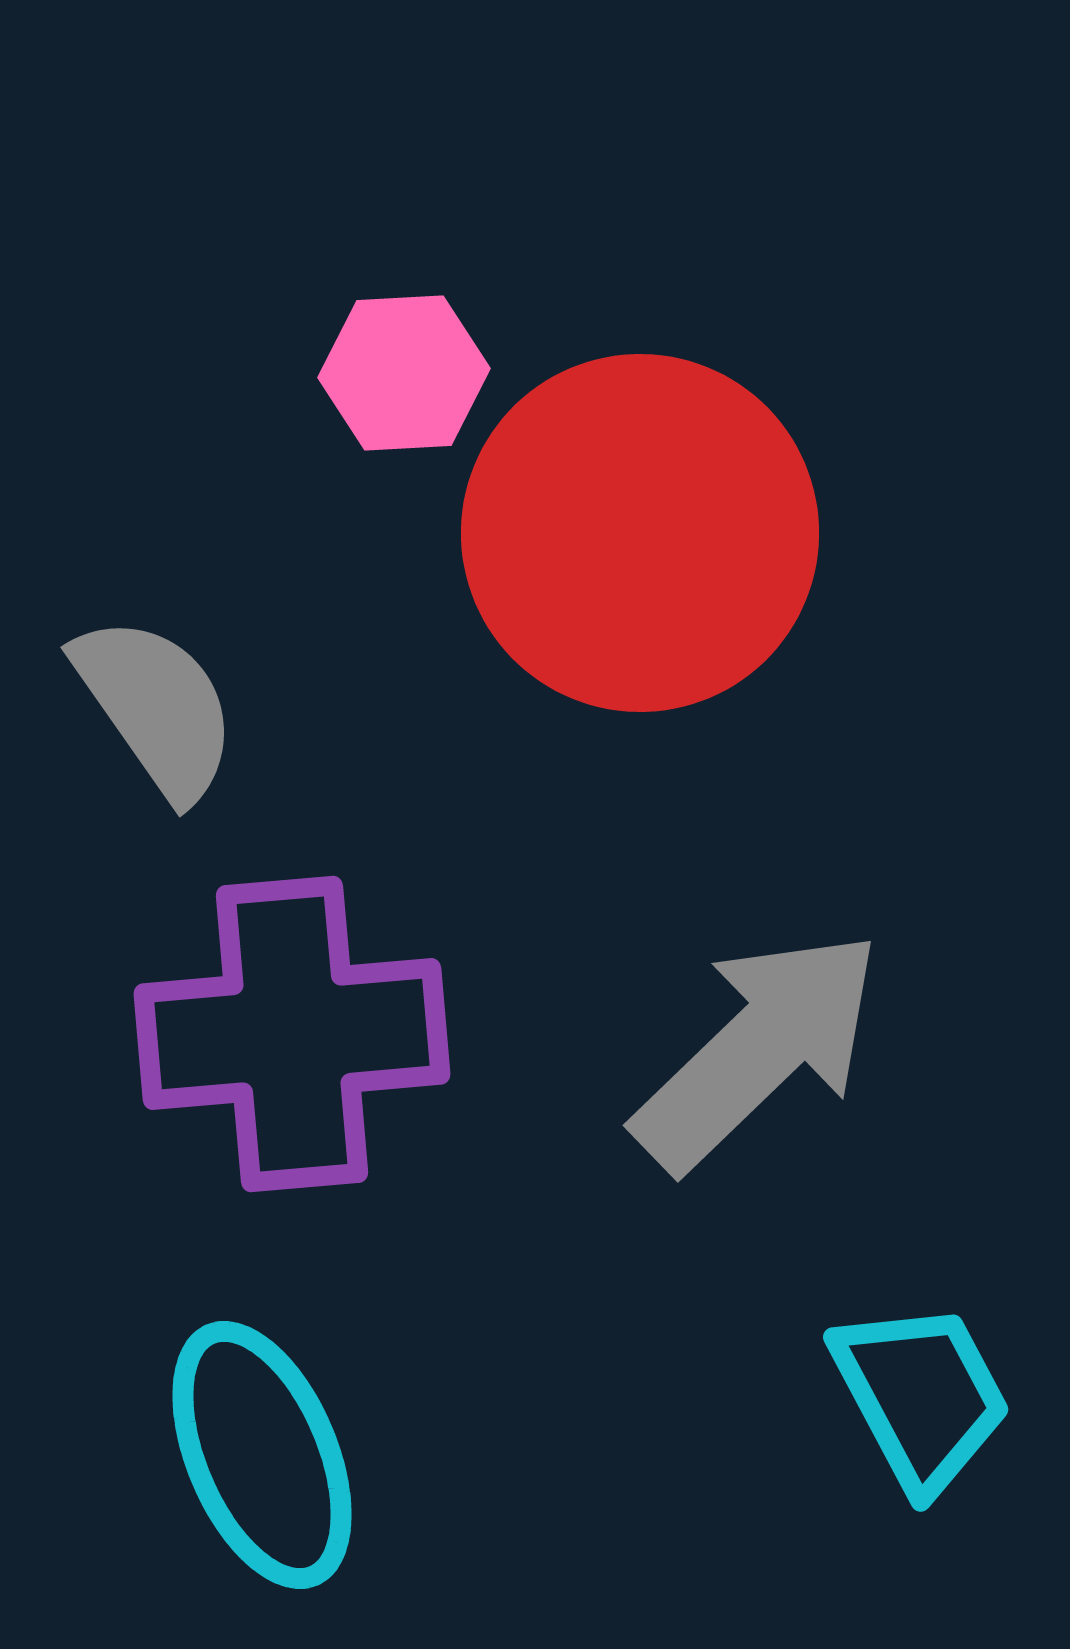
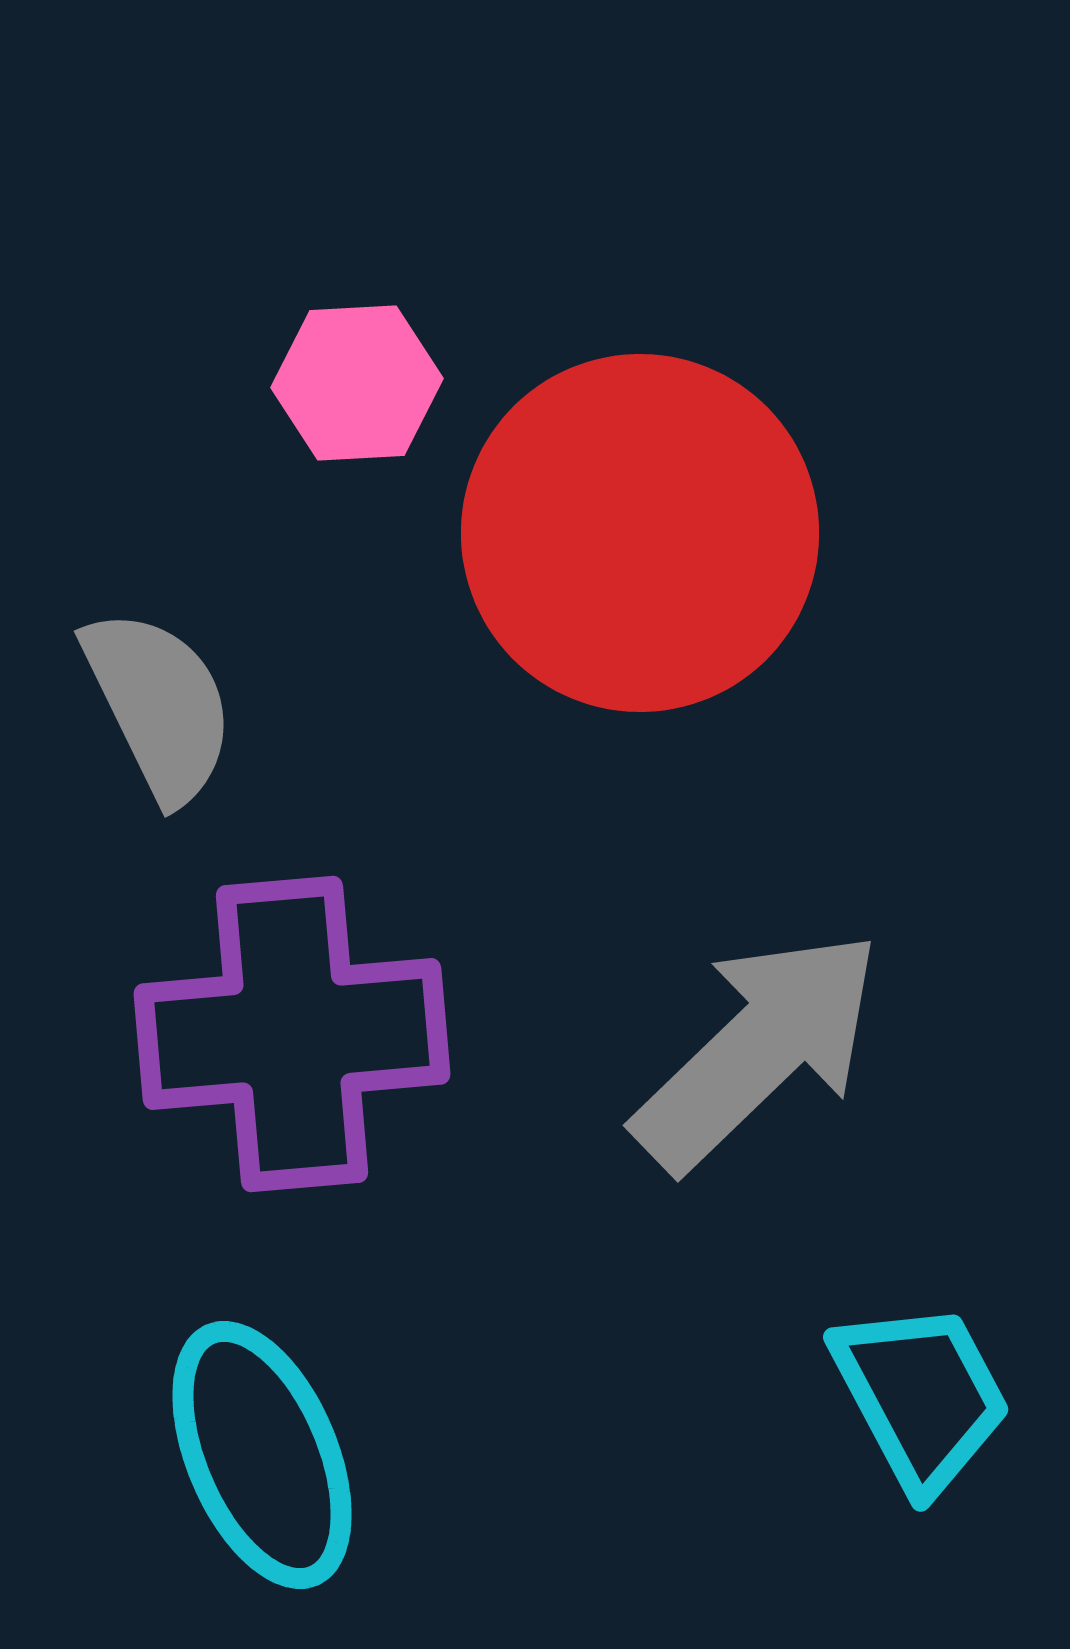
pink hexagon: moved 47 px left, 10 px down
gray semicircle: moved 3 px right, 2 px up; rotated 9 degrees clockwise
